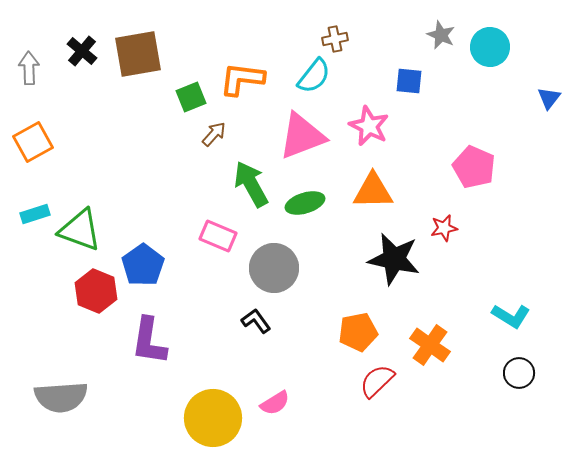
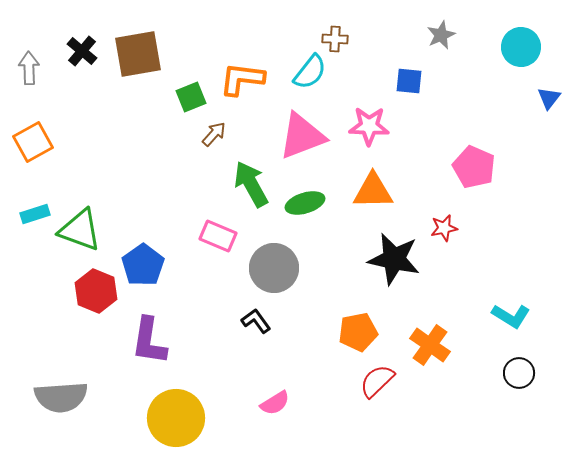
gray star: rotated 24 degrees clockwise
brown cross: rotated 15 degrees clockwise
cyan circle: moved 31 px right
cyan semicircle: moved 4 px left, 4 px up
pink star: rotated 24 degrees counterclockwise
yellow circle: moved 37 px left
